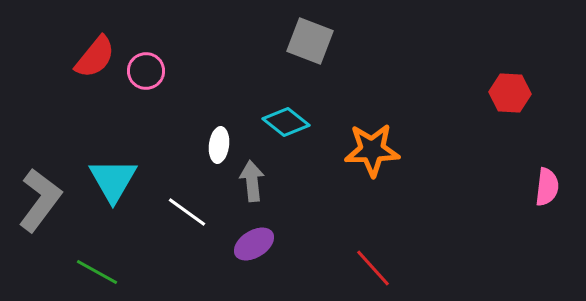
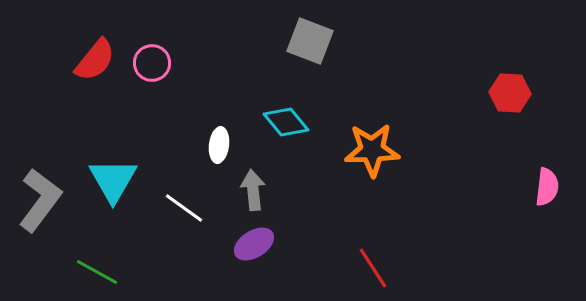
red semicircle: moved 3 px down
pink circle: moved 6 px right, 8 px up
cyan diamond: rotated 12 degrees clockwise
gray arrow: moved 1 px right, 9 px down
white line: moved 3 px left, 4 px up
red line: rotated 9 degrees clockwise
